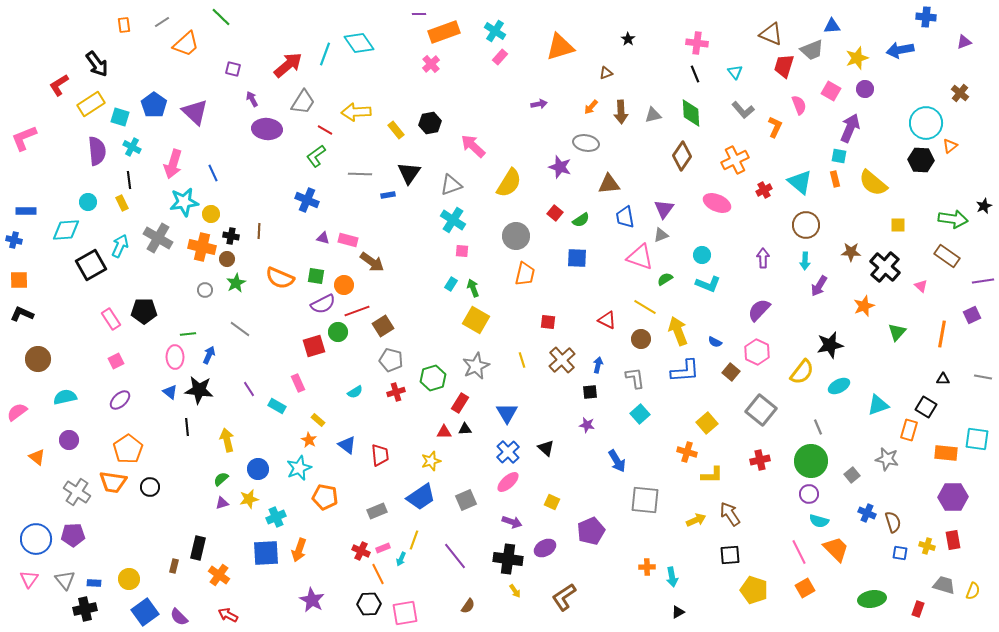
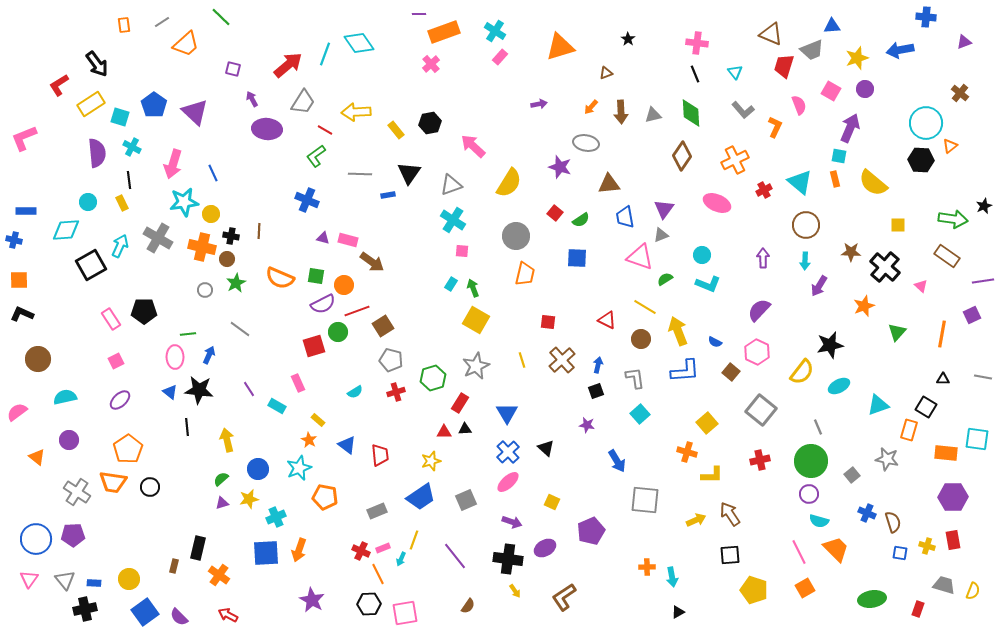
purple semicircle at (97, 151): moved 2 px down
black square at (590, 392): moved 6 px right, 1 px up; rotated 14 degrees counterclockwise
